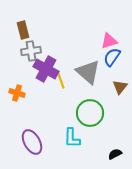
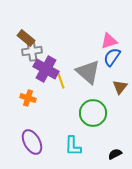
brown rectangle: moved 3 px right, 8 px down; rotated 36 degrees counterclockwise
gray cross: moved 1 px right
orange cross: moved 11 px right, 5 px down
green circle: moved 3 px right
cyan L-shape: moved 1 px right, 8 px down
